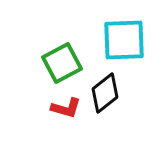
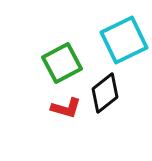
cyan square: rotated 24 degrees counterclockwise
